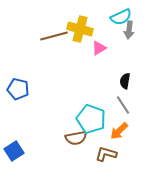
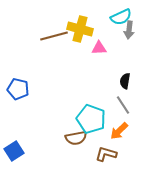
pink triangle: rotated 28 degrees clockwise
